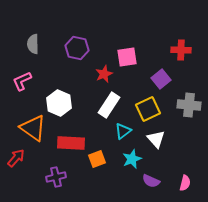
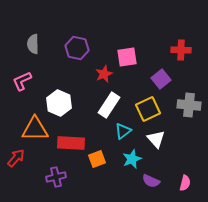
orange triangle: moved 2 px right, 1 px down; rotated 36 degrees counterclockwise
